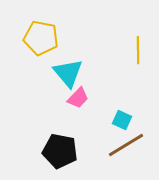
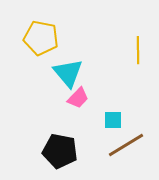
cyan square: moved 9 px left; rotated 24 degrees counterclockwise
